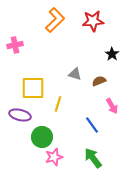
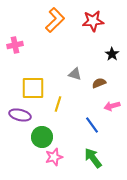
brown semicircle: moved 2 px down
pink arrow: rotated 105 degrees clockwise
